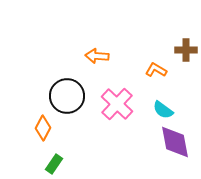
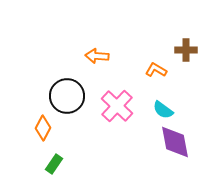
pink cross: moved 2 px down
